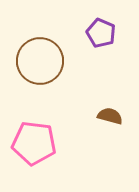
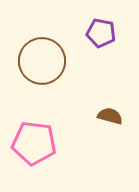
purple pentagon: rotated 12 degrees counterclockwise
brown circle: moved 2 px right
